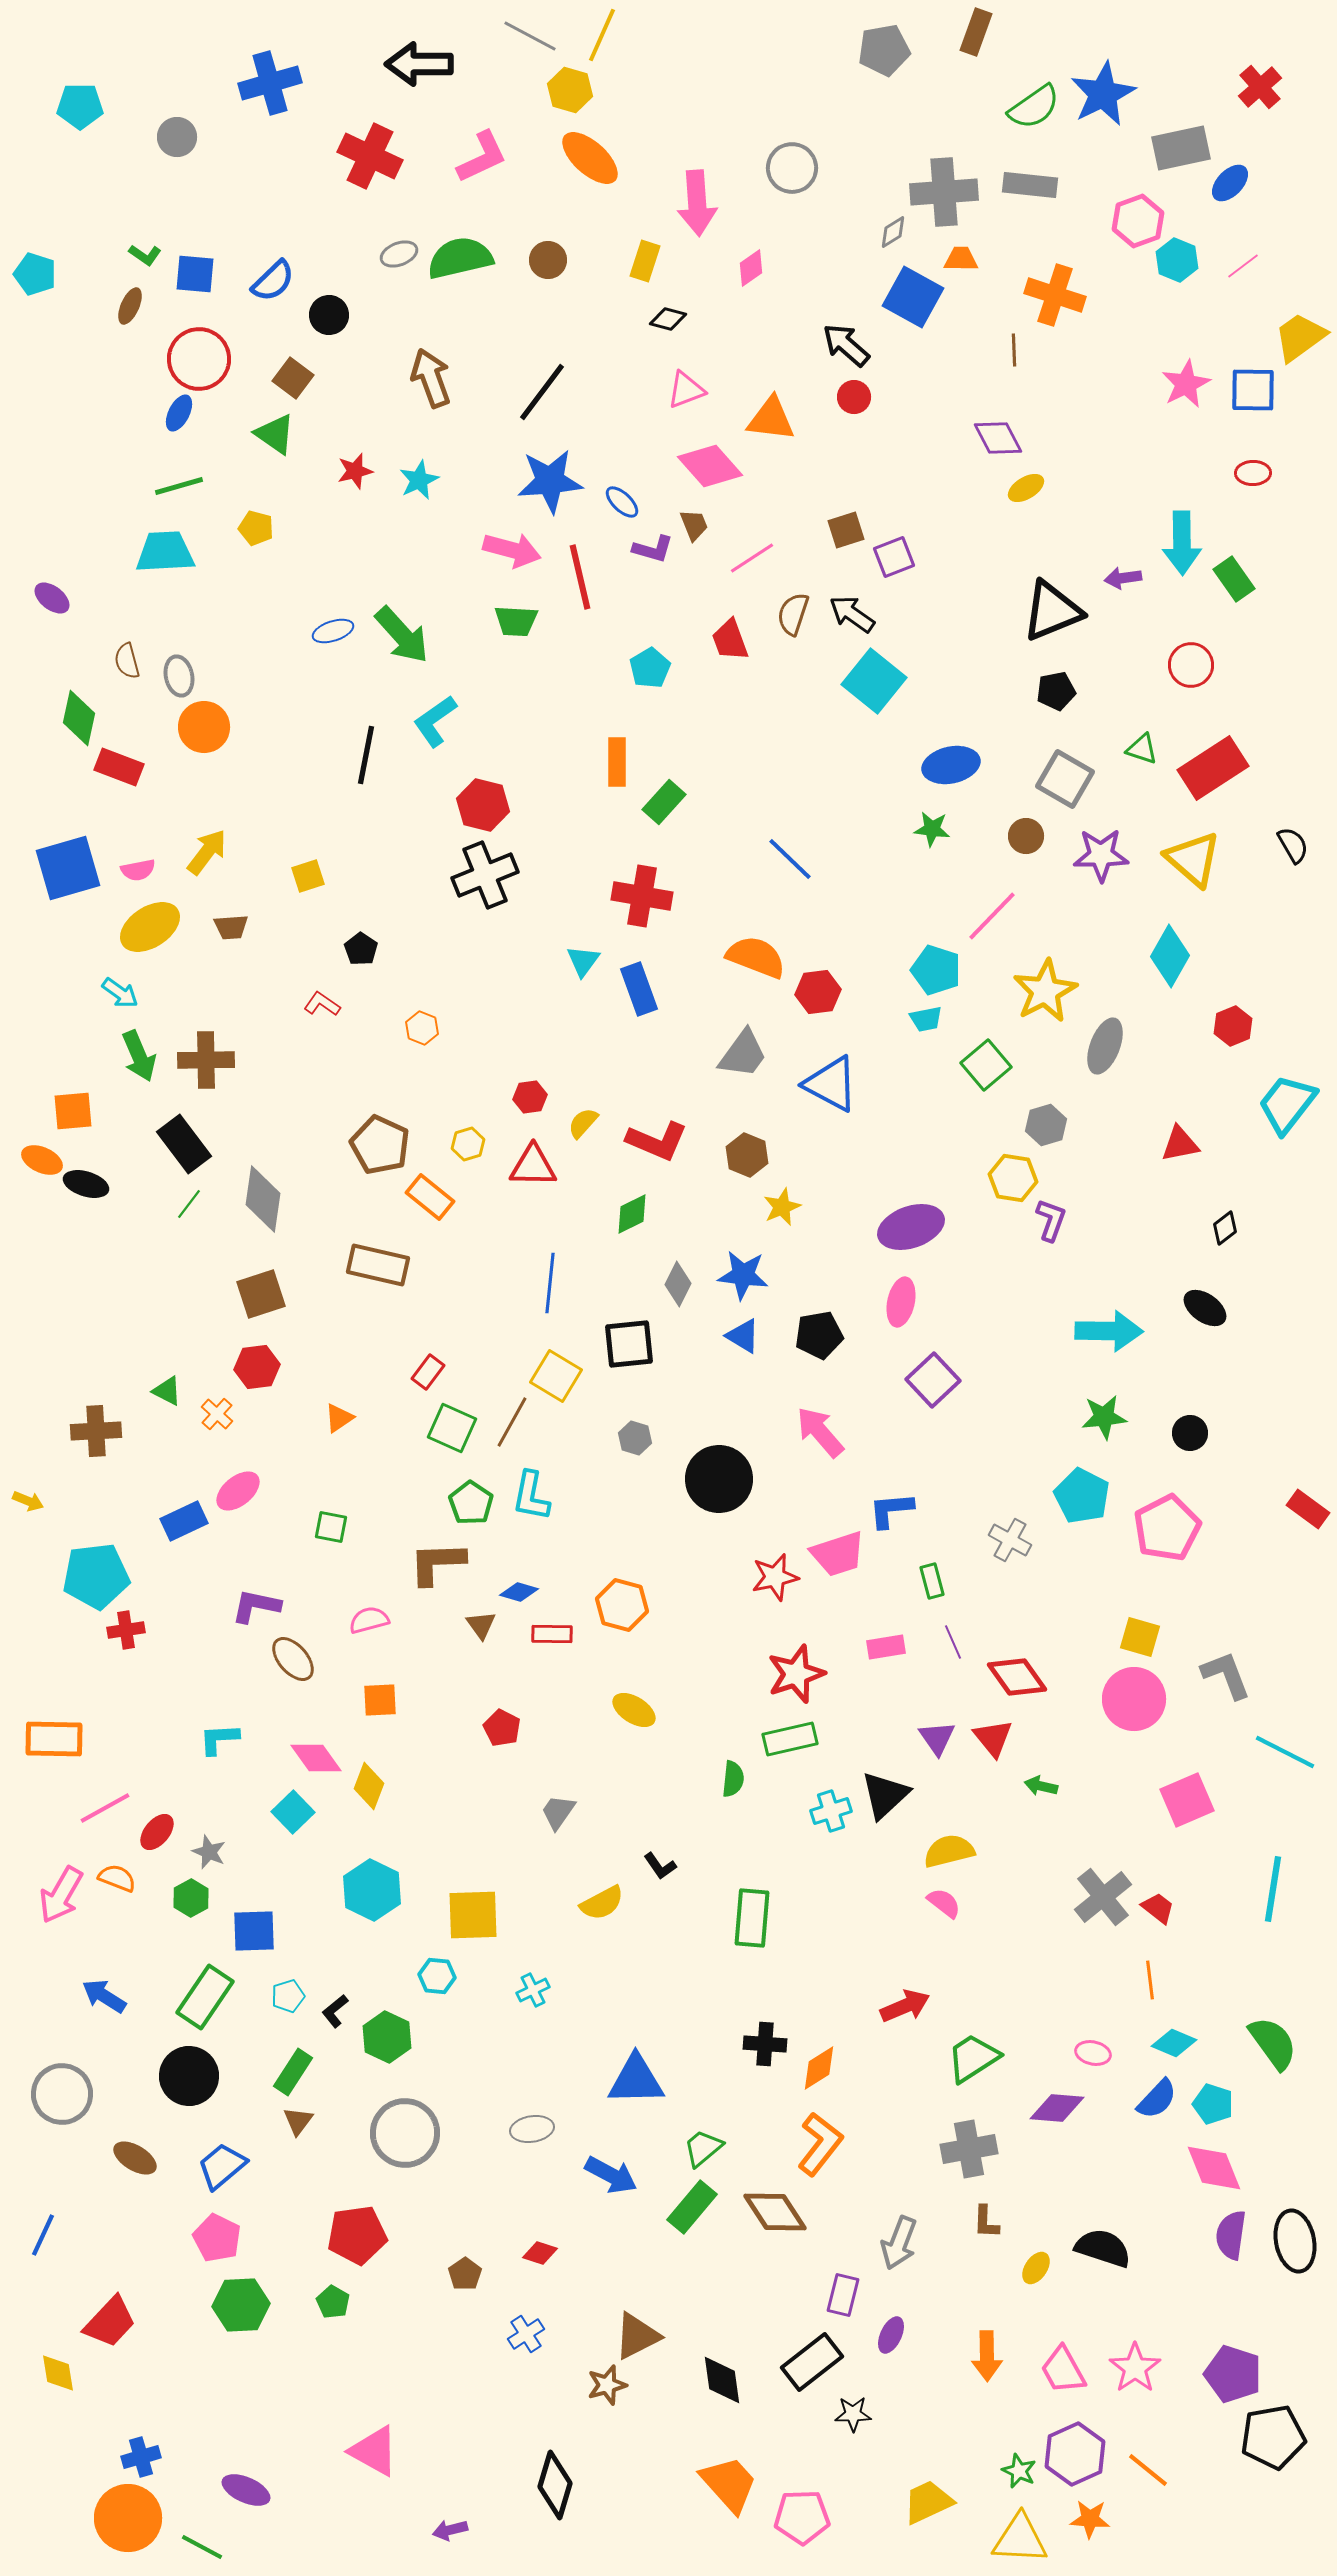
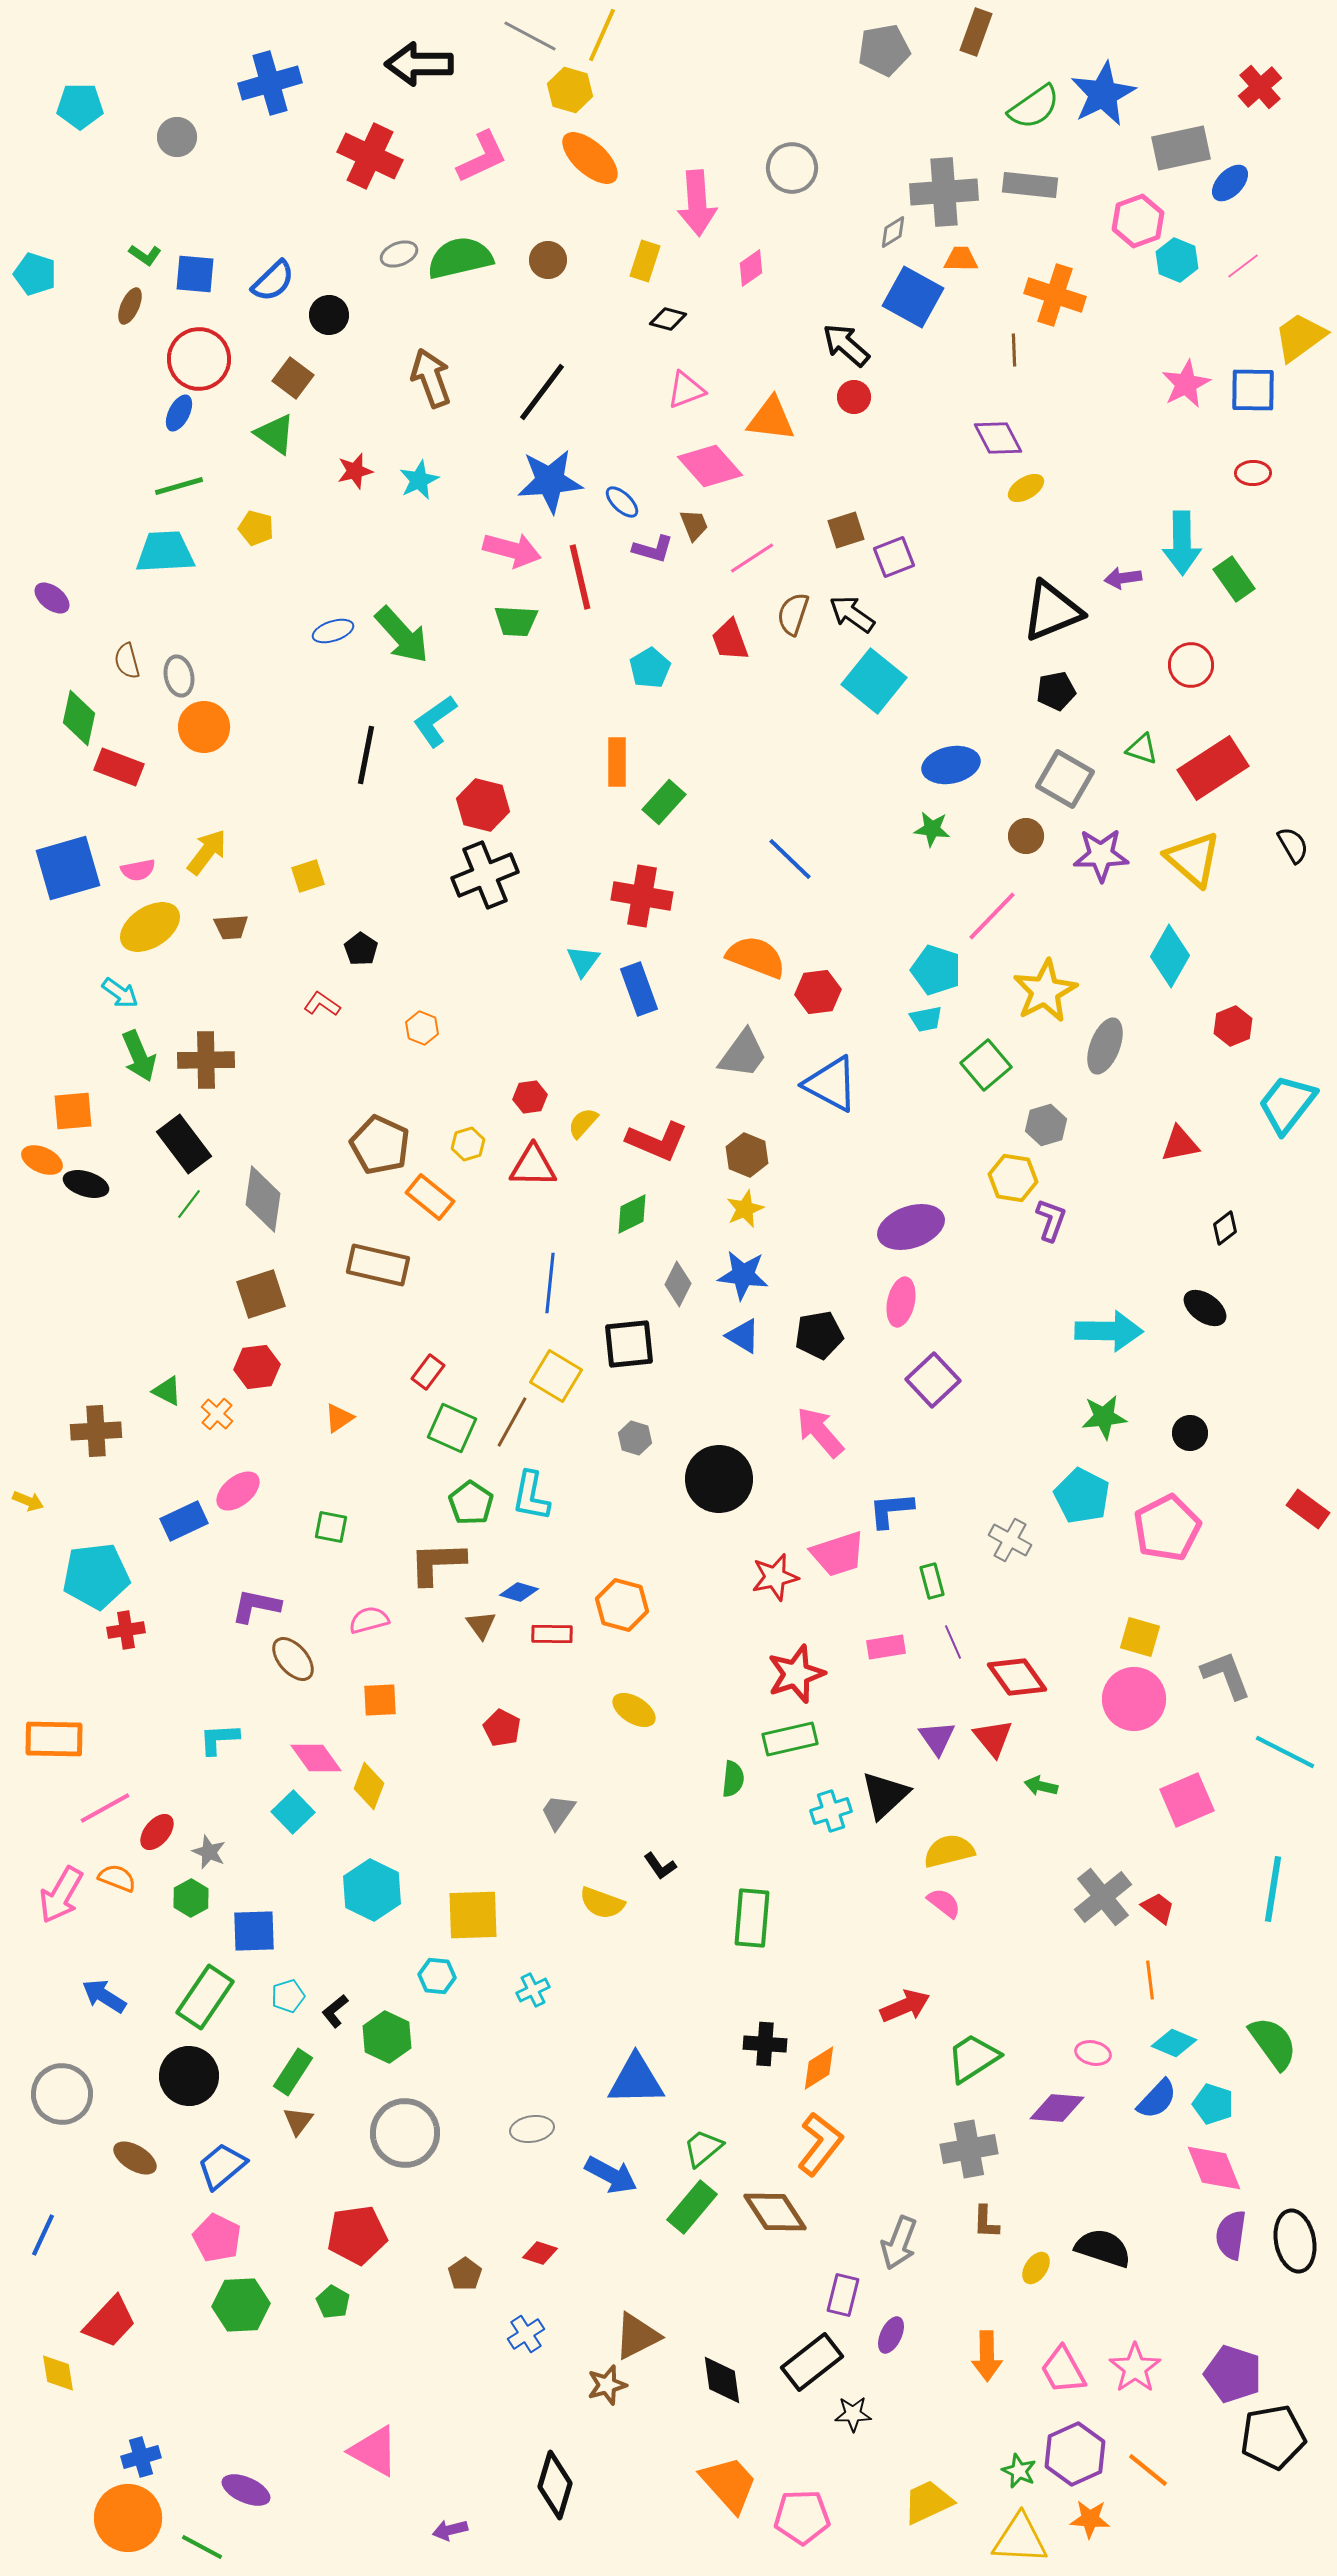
yellow star at (782, 1207): moved 37 px left, 2 px down
yellow semicircle at (602, 1903): rotated 48 degrees clockwise
